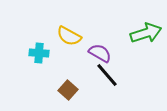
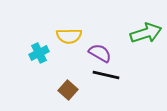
yellow semicircle: rotated 30 degrees counterclockwise
cyan cross: rotated 30 degrees counterclockwise
black line: moved 1 px left; rotated 36 degrees counterclockwise
